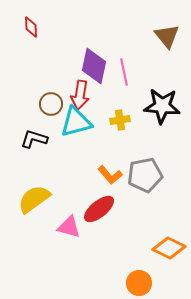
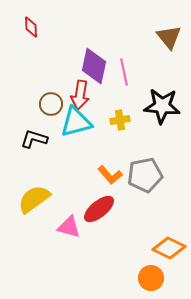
brown triangle: moved 2 px right, 1 px down
orange circle: moved 12 px right, 5 px up
